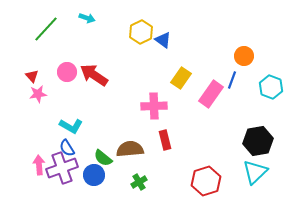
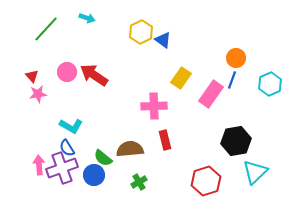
orange circle: moved 8 px left, 2 px down
cyan hexagon: moved 1 px left, 3 px up; rotated 15 degrees clockwise
black hexagon: moved 22 px left
